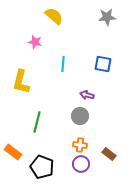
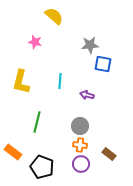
gray star: moved 17 px left, 28 px down
cyan line: moved 3 px left, 17 px down
gray circle: moved 10 px down
